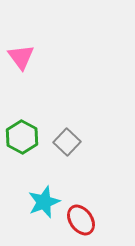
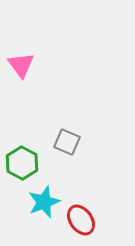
pink triangle: moved 8 px down
green hexagon: moved 26 px down
gray square: rotated 20 degrees counterclockwise
